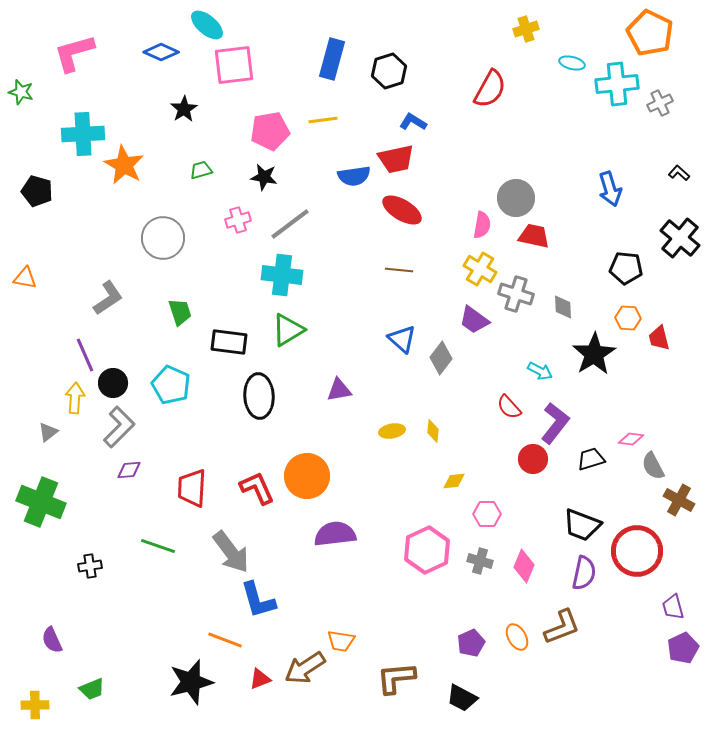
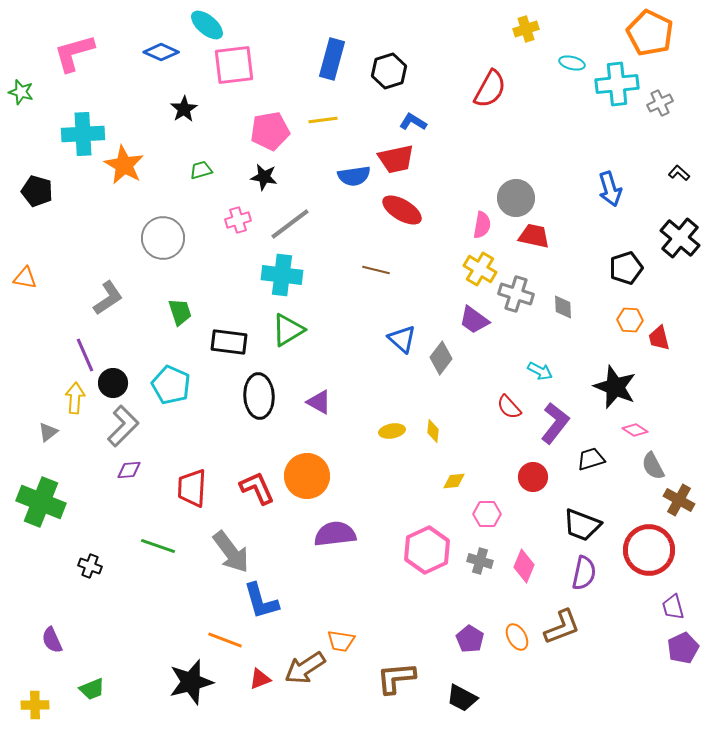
black pentagon at (626, 268): rotated 24 degrees counterclockwise
brown line at (399, 270): moved 23 px left; rotated 8 degrees clockwise
orange hexagon at (628, 318): moved 2 px right, 2 px down
black star at (594, 354): moved 21 px right, 33 px down; rotated 18 degrees counterclockwise
purple triangle at (339, 390): moved 20 px left, 12 px down; rotated 40 degrees clockwise
gray L-shape at (119, 427): moved 4 px right, 1 px up
pink diamond at (631, 439): moved 4 px right, 9 px up; rotated 25 degrees clockwise
red circle at (533, 459): moved 18 px down
red circle at (637, 551): moved 12 px right, 1 px up
black cross at (90, 566): rotated 30 degrees clockwise
blue L-shape at (258, 600): moved 3 px right, 1 px down
purple pentagon at (471, 643): moved 1 px left, 4 px up; rotated 16 degrees counterclockwise
